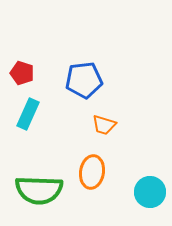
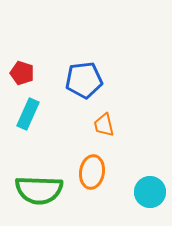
orange trapezoid: rotated 60 degrees clockwise
